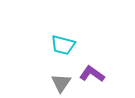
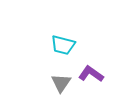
purple L-shape: moved 1 px left
